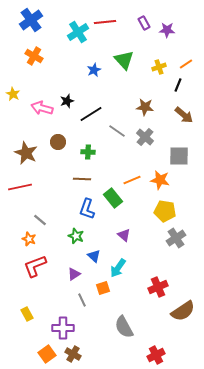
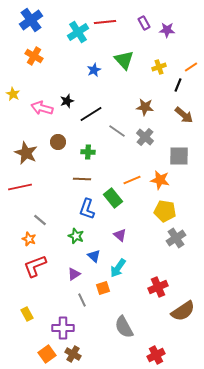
orange line at (186, 64): moved 5 px right, 3 px down
purple triangle at (124, 235): moved 4 px left
